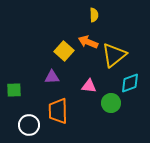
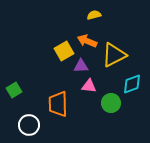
yellow semicircle: rotated 104 degrees counterclockwise
orange arrow: moved 1 px left, 1 px up
yellow square: rotated 18 degrees clockwise
yellow triangle: rotated 12 degrees clockwise
purple triangle: moved 29 px right, 11 px up
cyan diamond: moved 2 px right, 1 px down
green square: rotated 28 degrees counterclockwise
orange trapezoid: moved 7 px up
